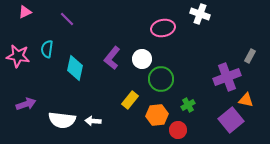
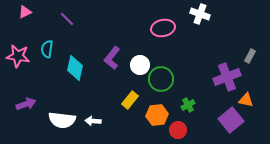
white circle: moved 2 px left, 6 px down
